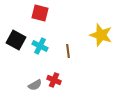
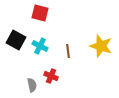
yellow star: moved 11 px down
red cross: moved 3 px left, 4 px up
gray semicircle: moved 3 px left; rotated 72 degrees counterclockwise
